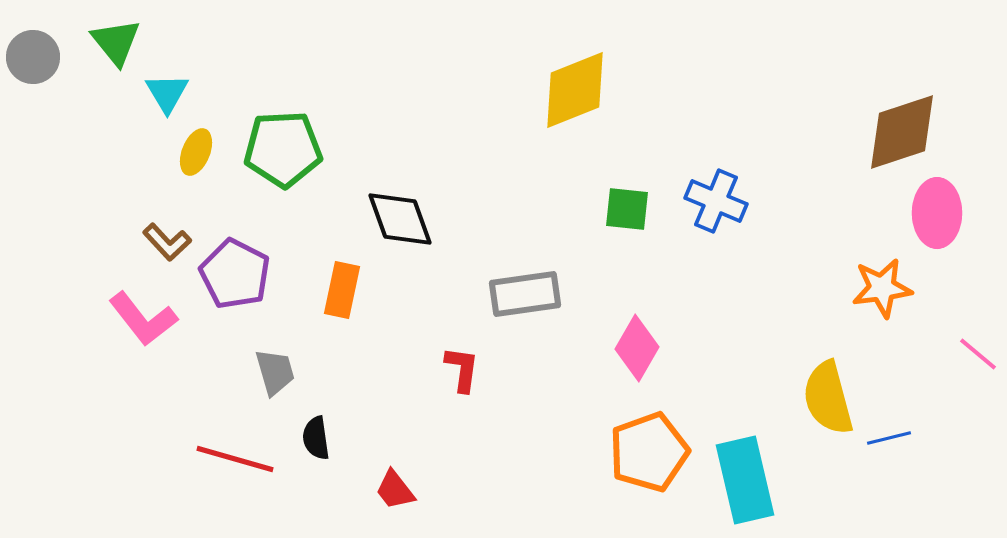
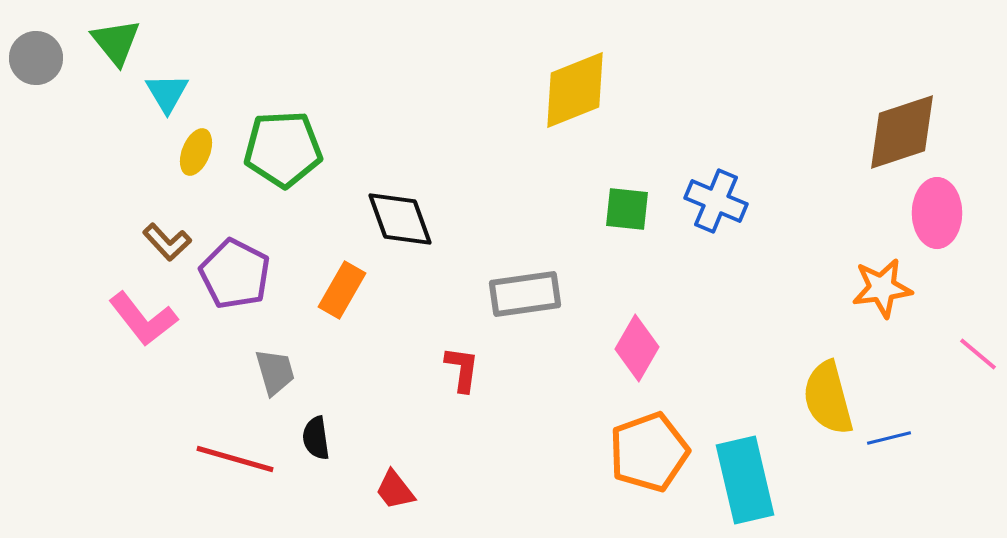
gray circle: moved 3 px right, 1 px down
orange rectangle: rotated 18 degrees clockwise
